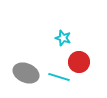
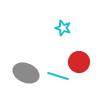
cyan star: moved 10 px up
cyan line: moved 1 px left, 1 px up
